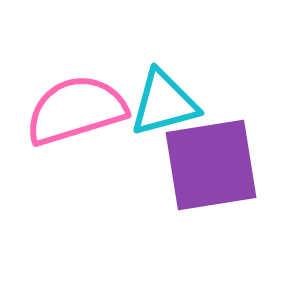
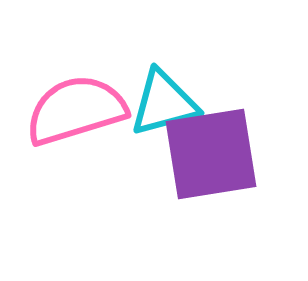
purple square: moved 11 px up
